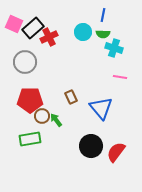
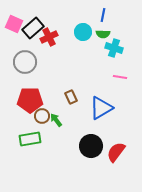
blue triangle: rotated 40 degrees clockwise
